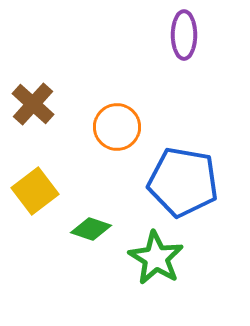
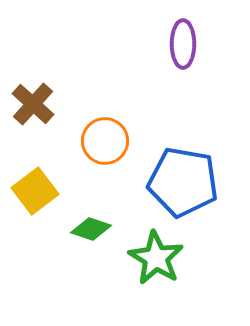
purple ellipse: moved 1 px left, 9 px down
orange circle: moved 12 px left, 14 px down
